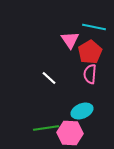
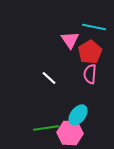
cyan ellipse: moved 4 px left, 4 px down; rotated 30 degrees counterclockwise
